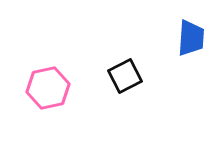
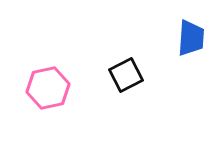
black square: moved 1 px right, 1 px up
